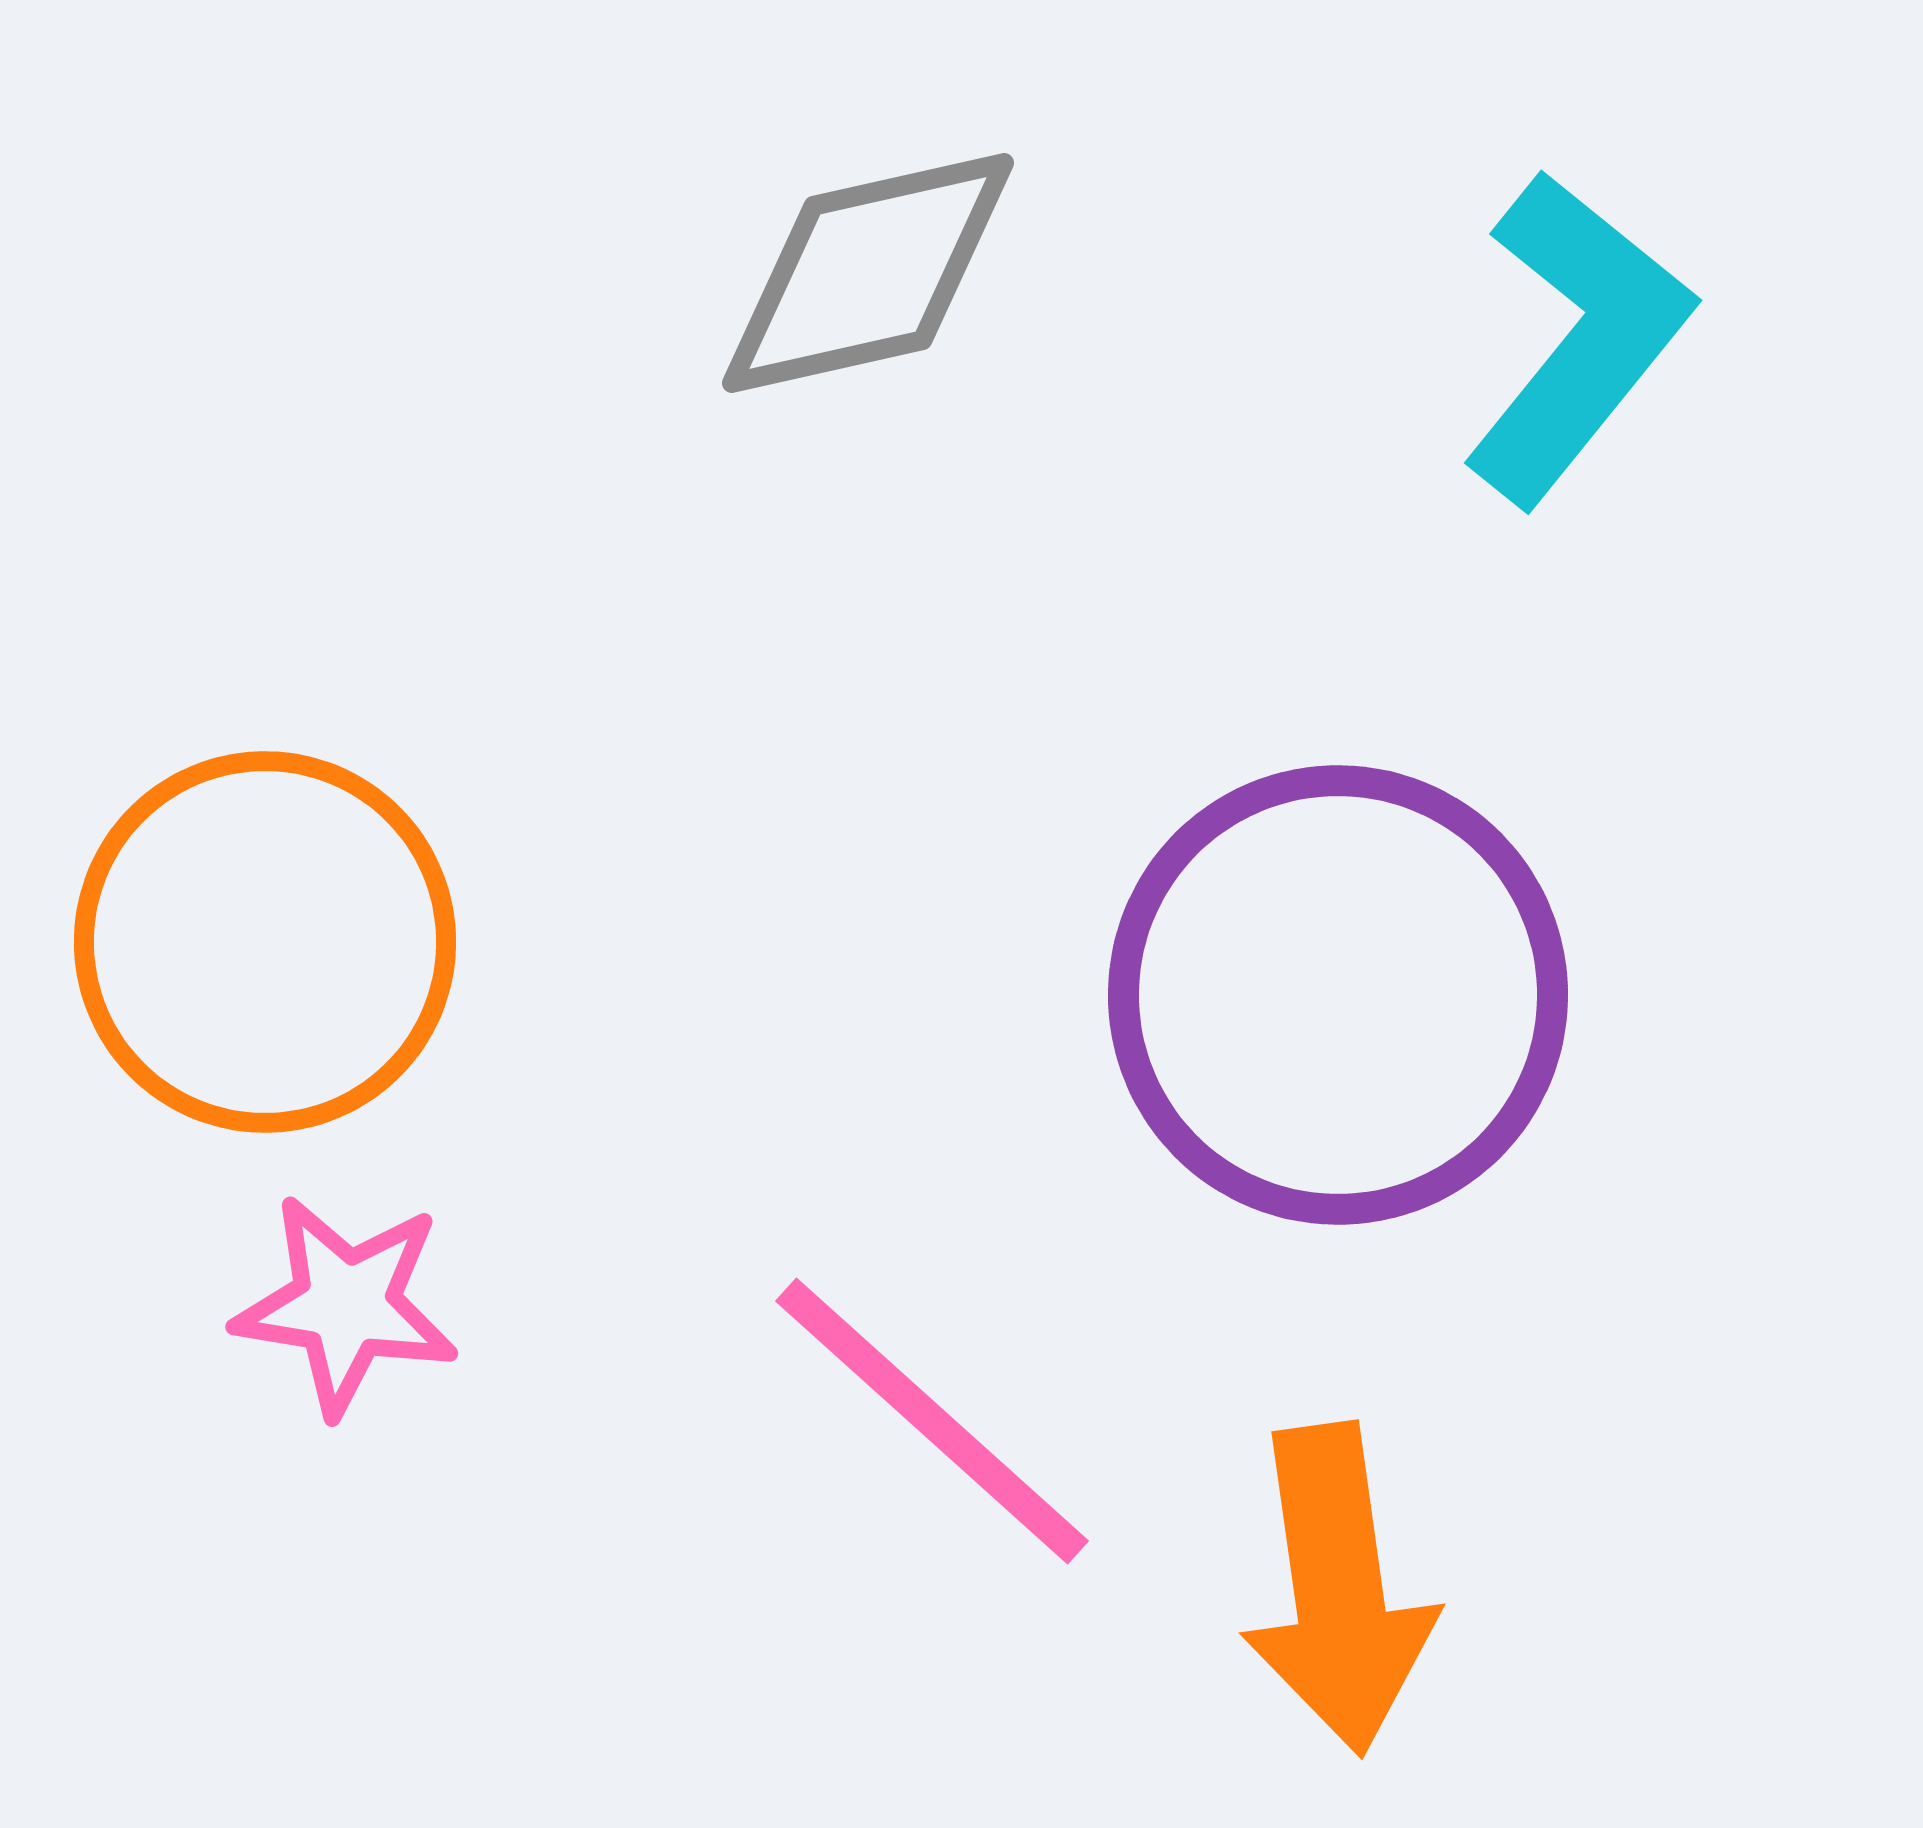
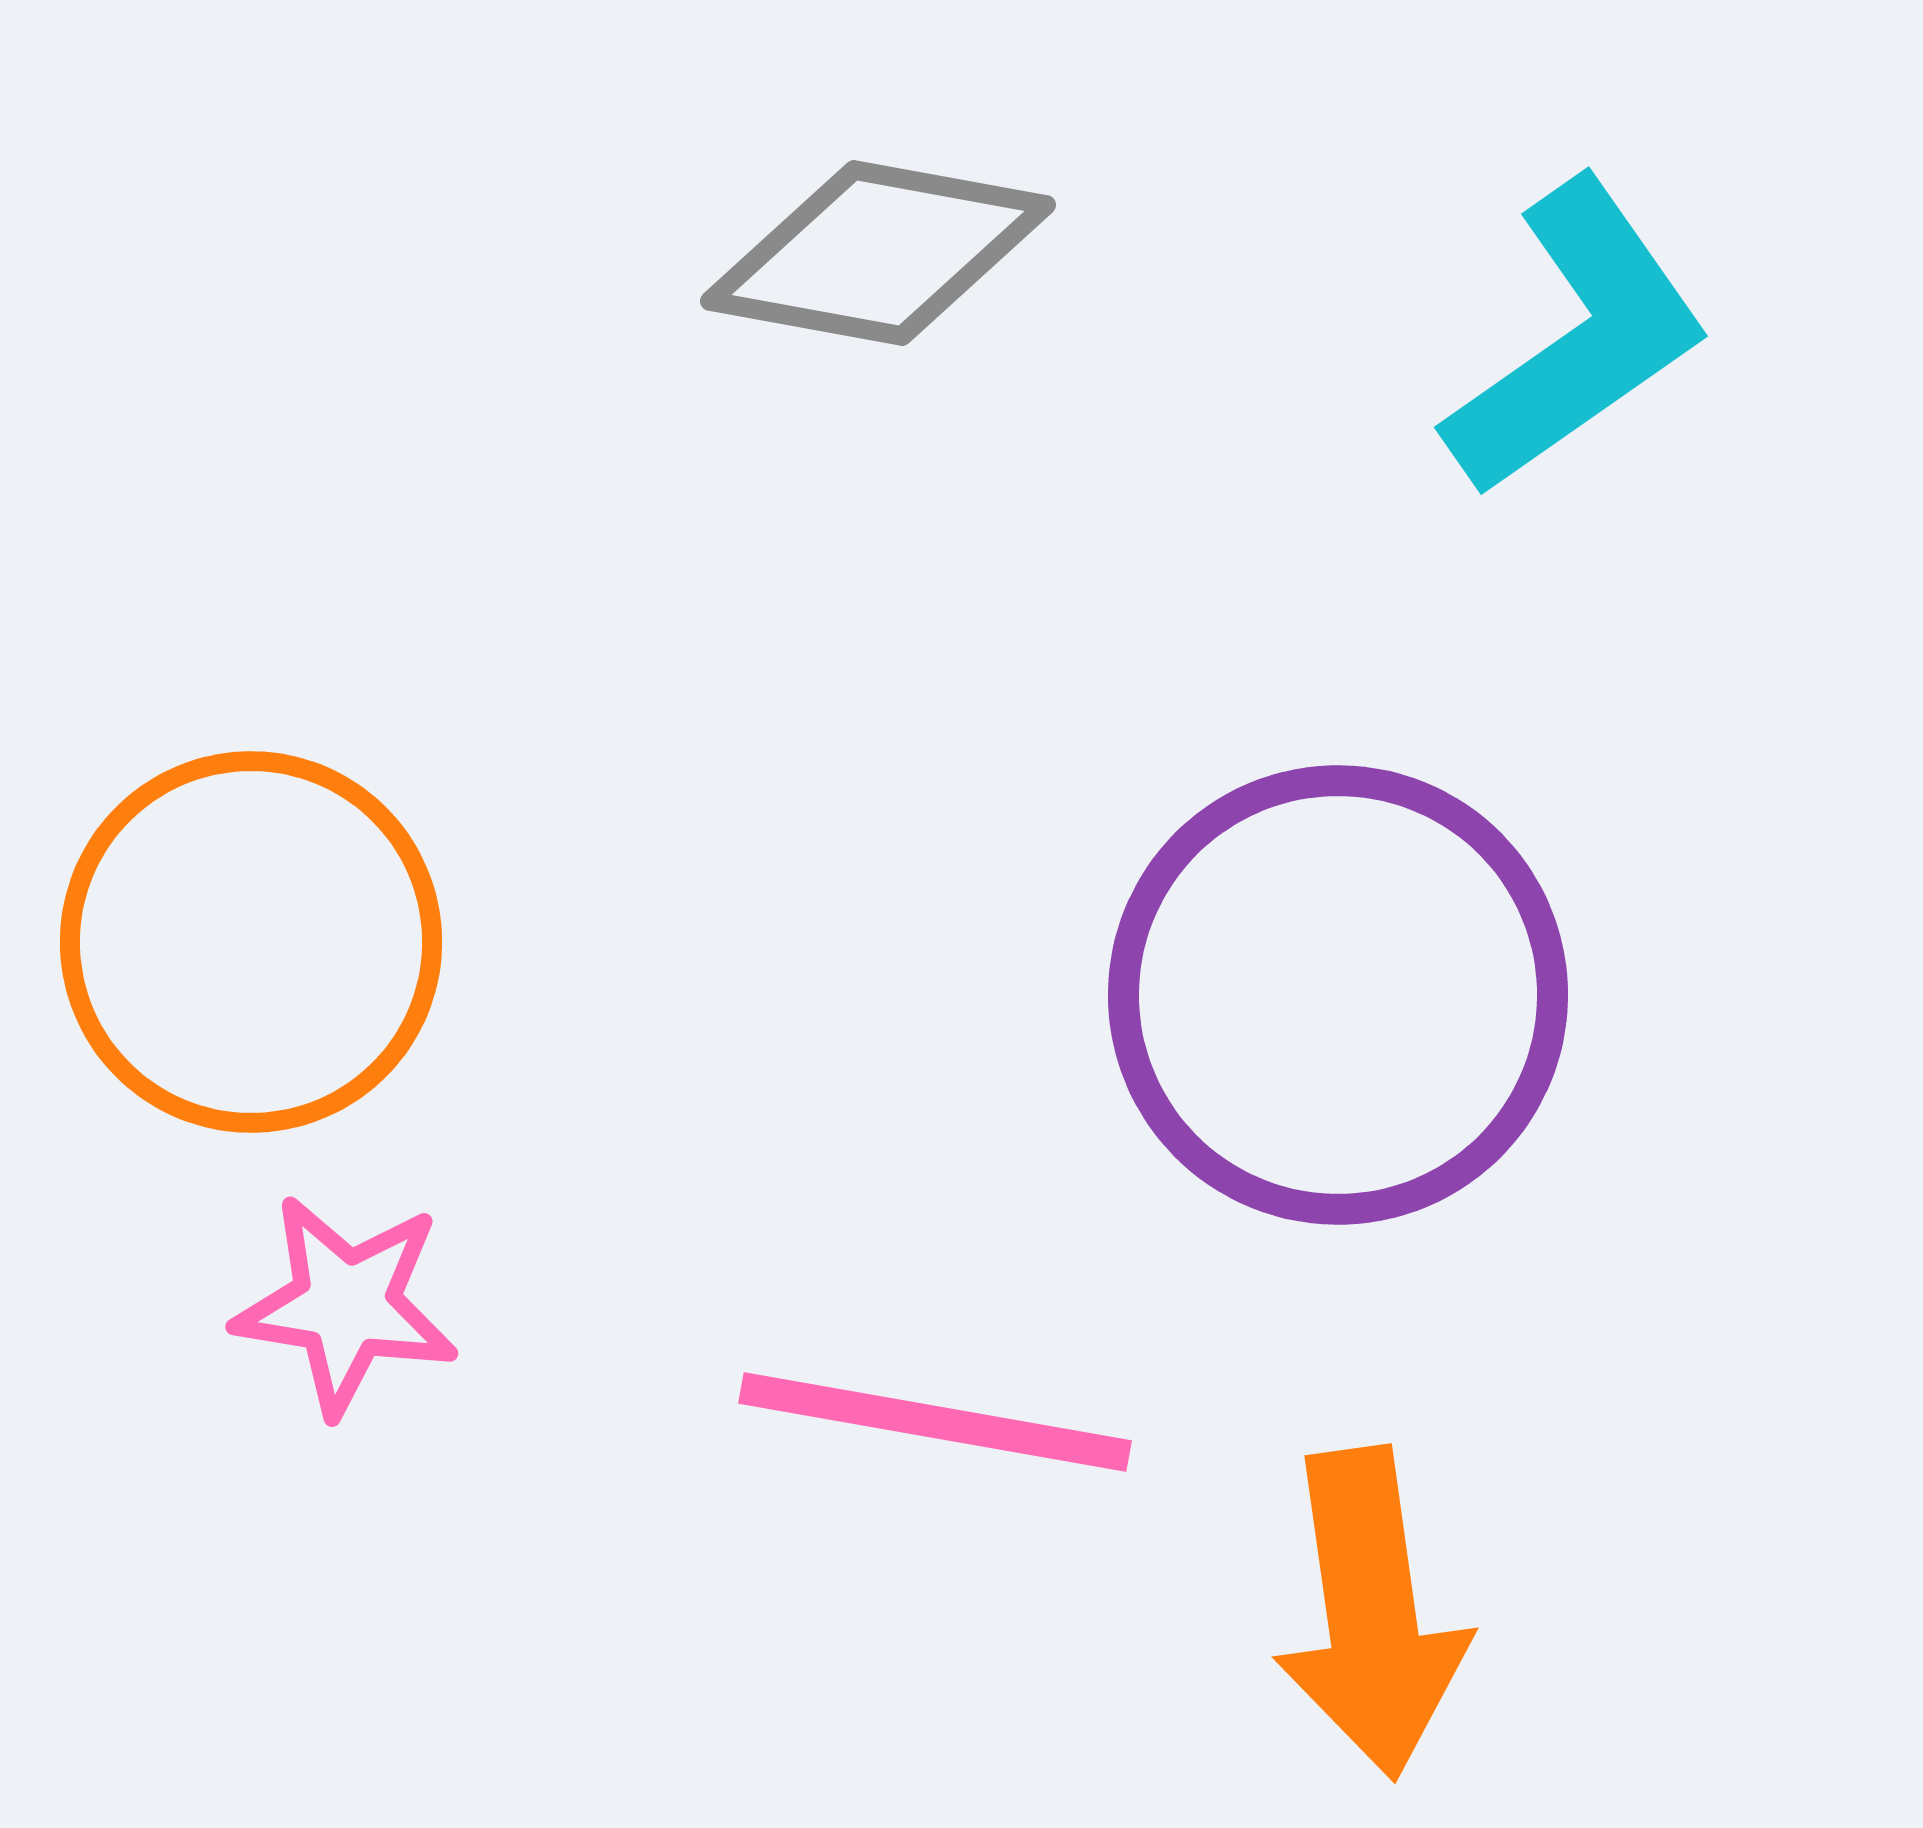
gray diamond: moved 10 px right, 20 px up; rotated 23 degrees clockwise
cyan L-shape: rotated 16 degrees clockwise
orange circle: moved 14 px left
pink line: moved 3 px right, 1 px down; rotated 32 degrees counterclockwise
orange arrow: moved 33 px right, 24 px down
